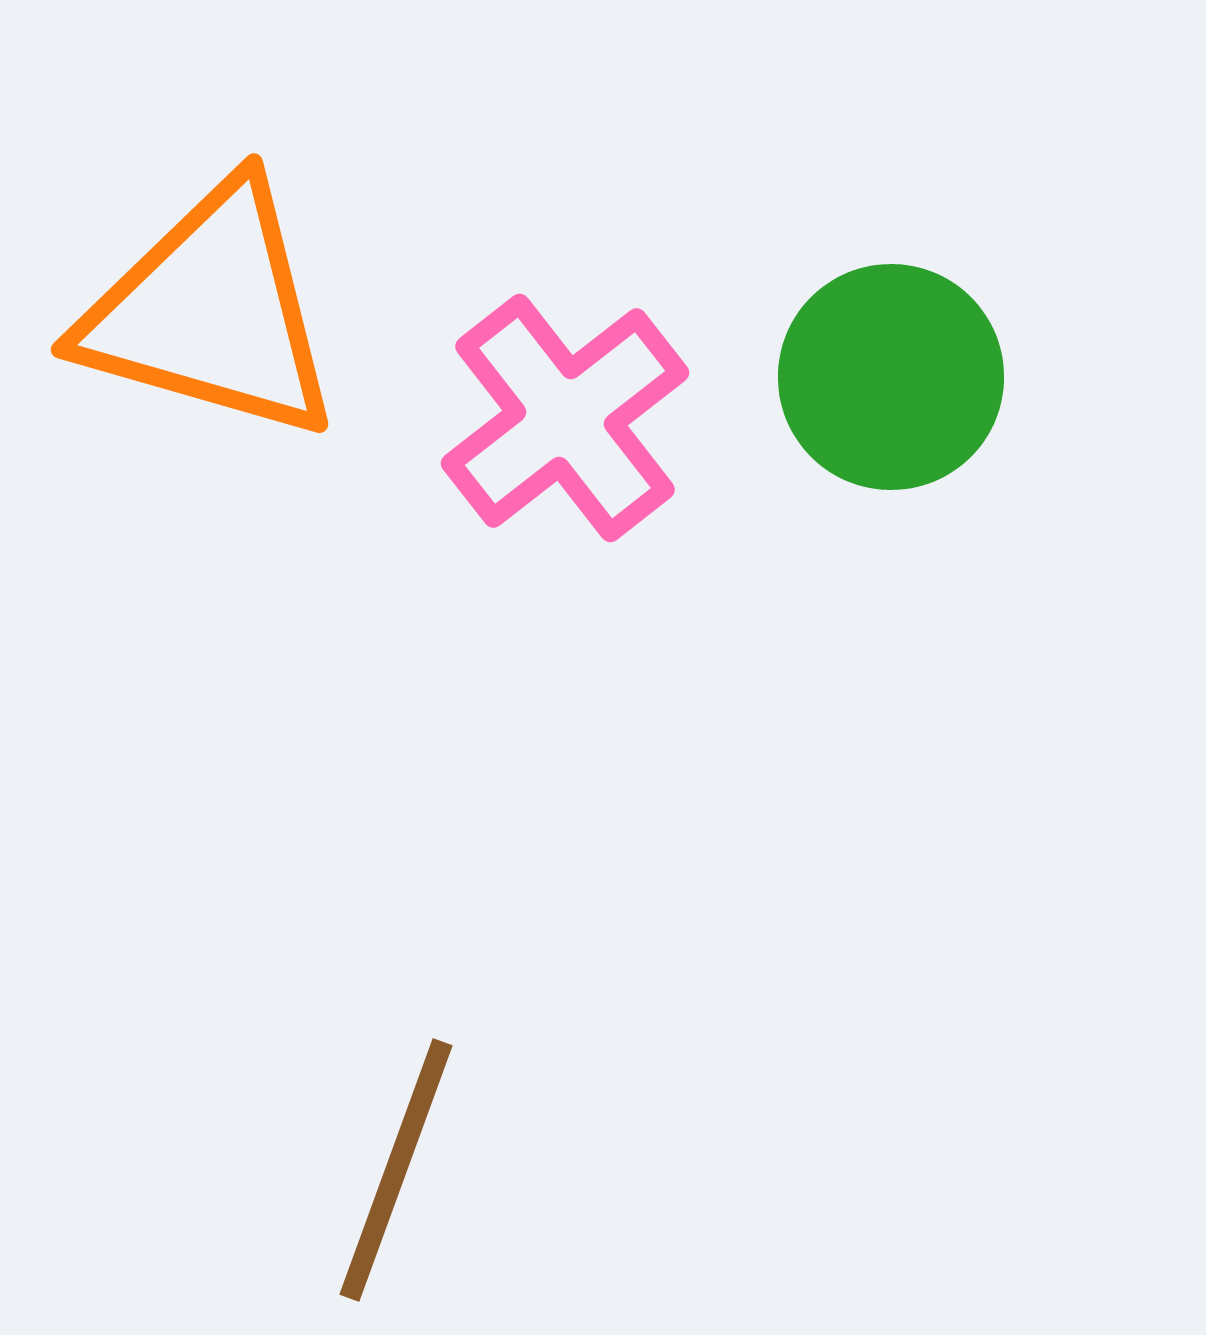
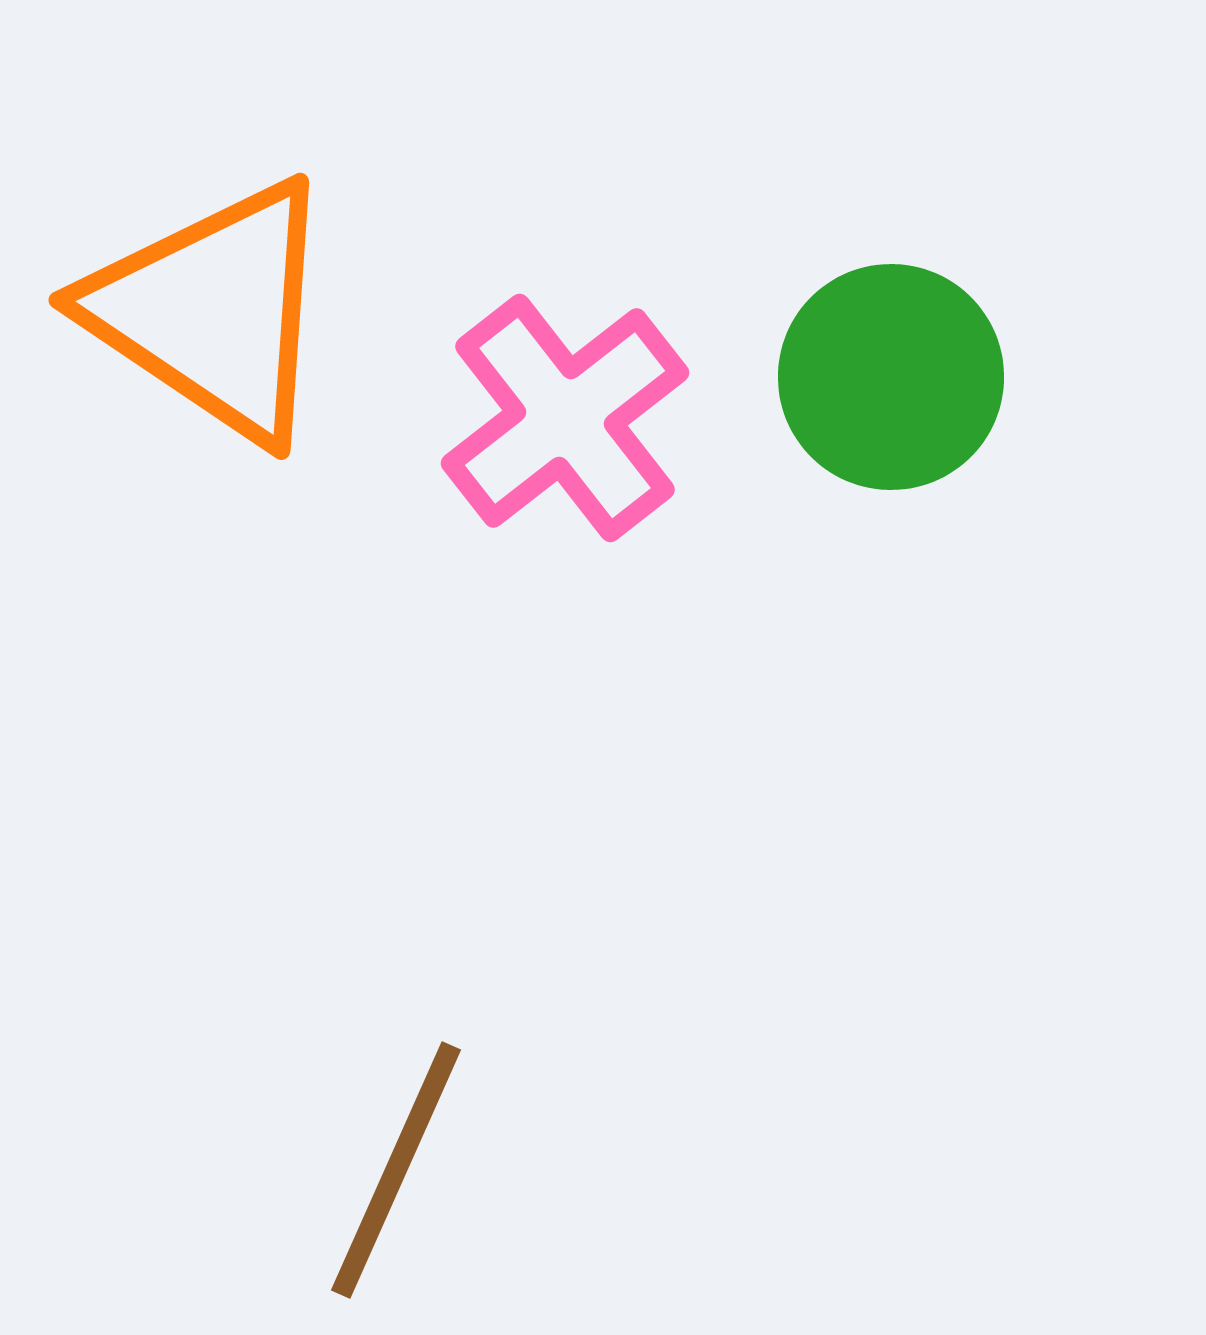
orange triangle: moved 2 px right, 1 px up; rotated 18 degrees clockwise
brown line: rotated 4 degrees clockwise
